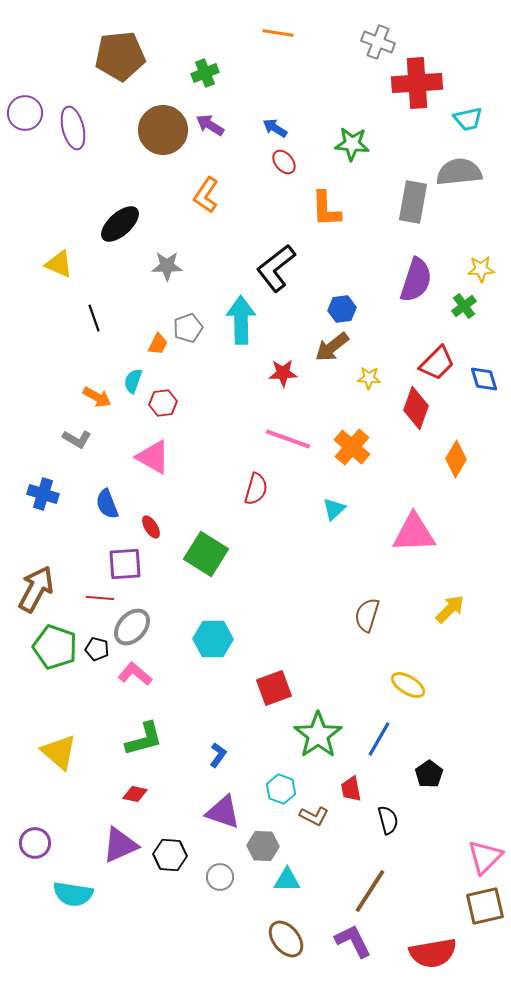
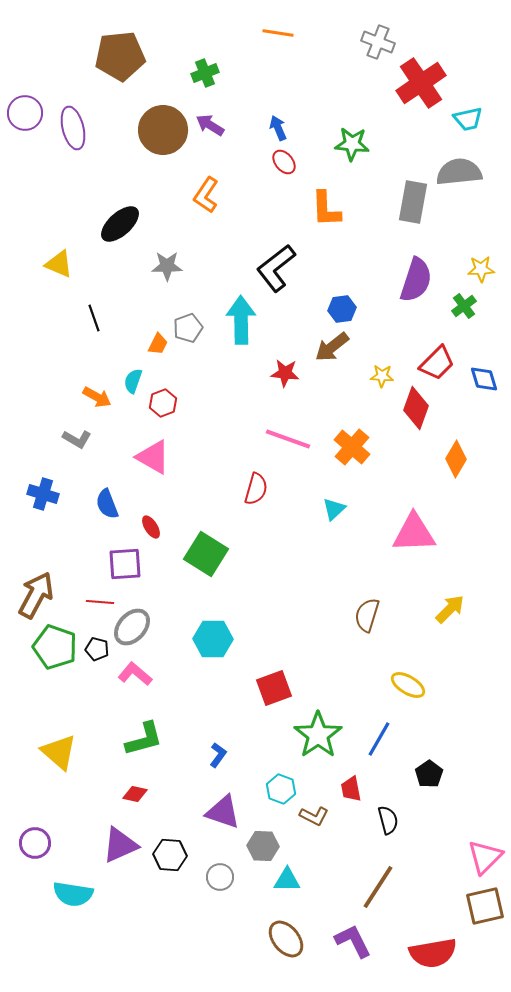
red cross at (417, 83): moved 4 px right; rotated 30 degrees counterclockwise
blue arrow at (275, 128): moved 3 px right; rotated 35 degrees clockwise
red star at (283, 373): moved 2 px right; rotated 8 degrees clockwise
yellow star at (369, 378): moved 13 px right, 2 px up
red hexagon at (163, 403): rotated 12 degrees counterclockwise
brown arrow at (36, 589): moved 6 px down
red line at (100, 598): moved 4 px down
brown line at (370, 891): moved 8 px right, 4 px up
